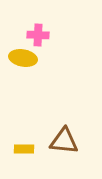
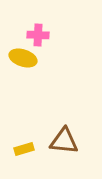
yellow ellipse: rotated 8 degrees clockwise
yellow rectangle: rotated 18 degrees counterclockwise
